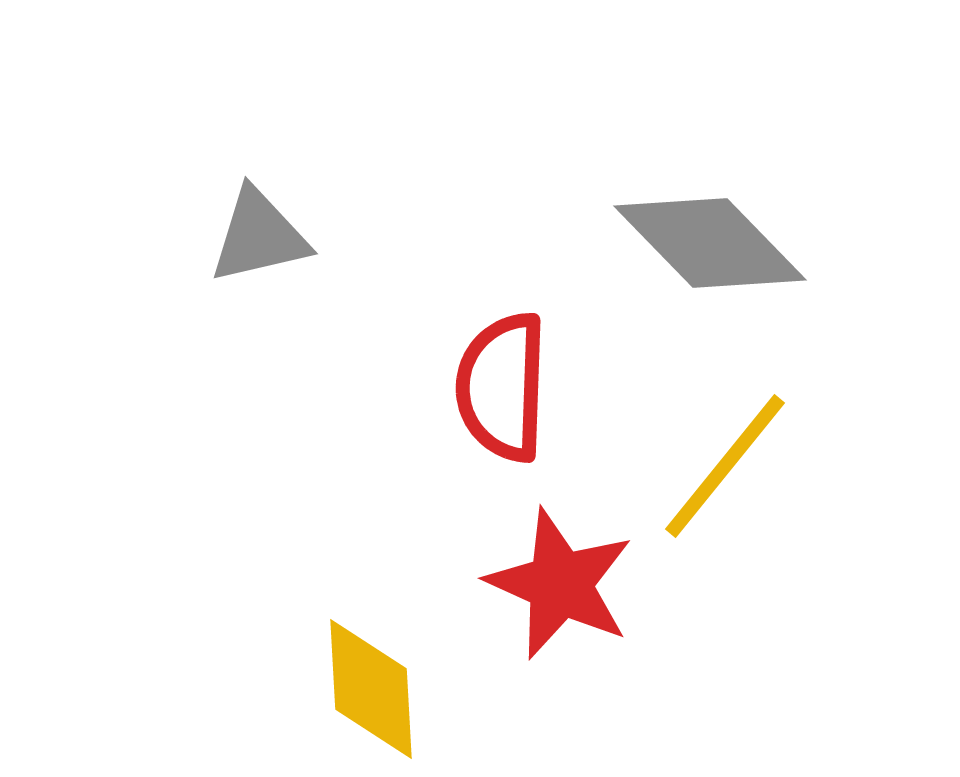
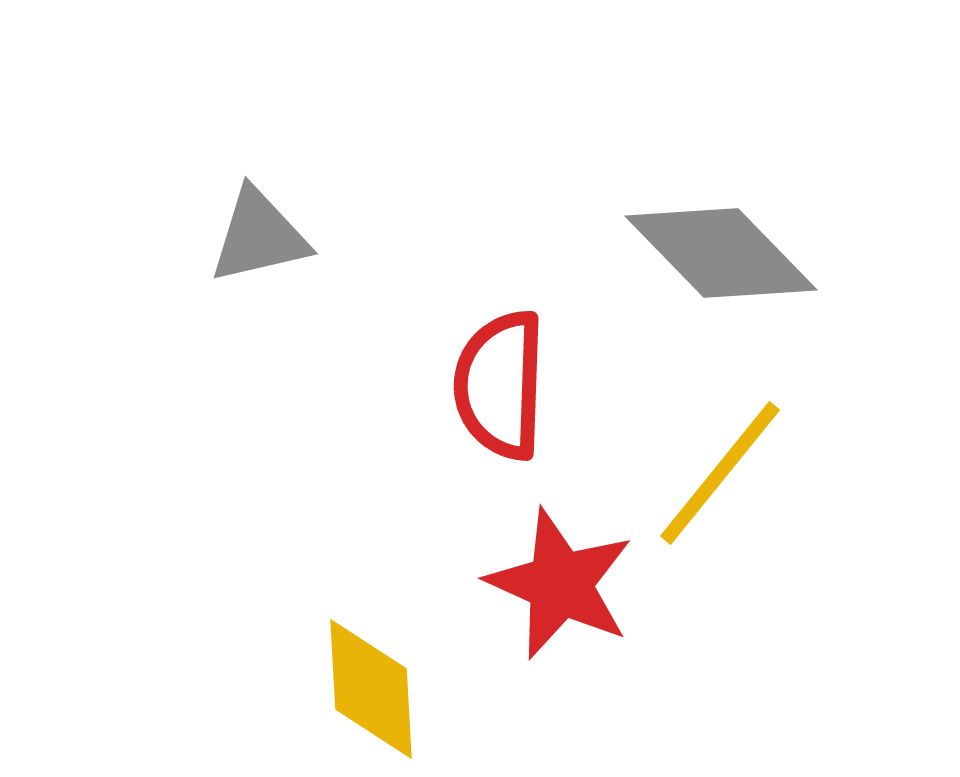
gray diamond: moved 11 px right, 10 px down
red semicircle: moved 2 px left, 2 px up
yellow line: moved 5 px left, 7 px down
